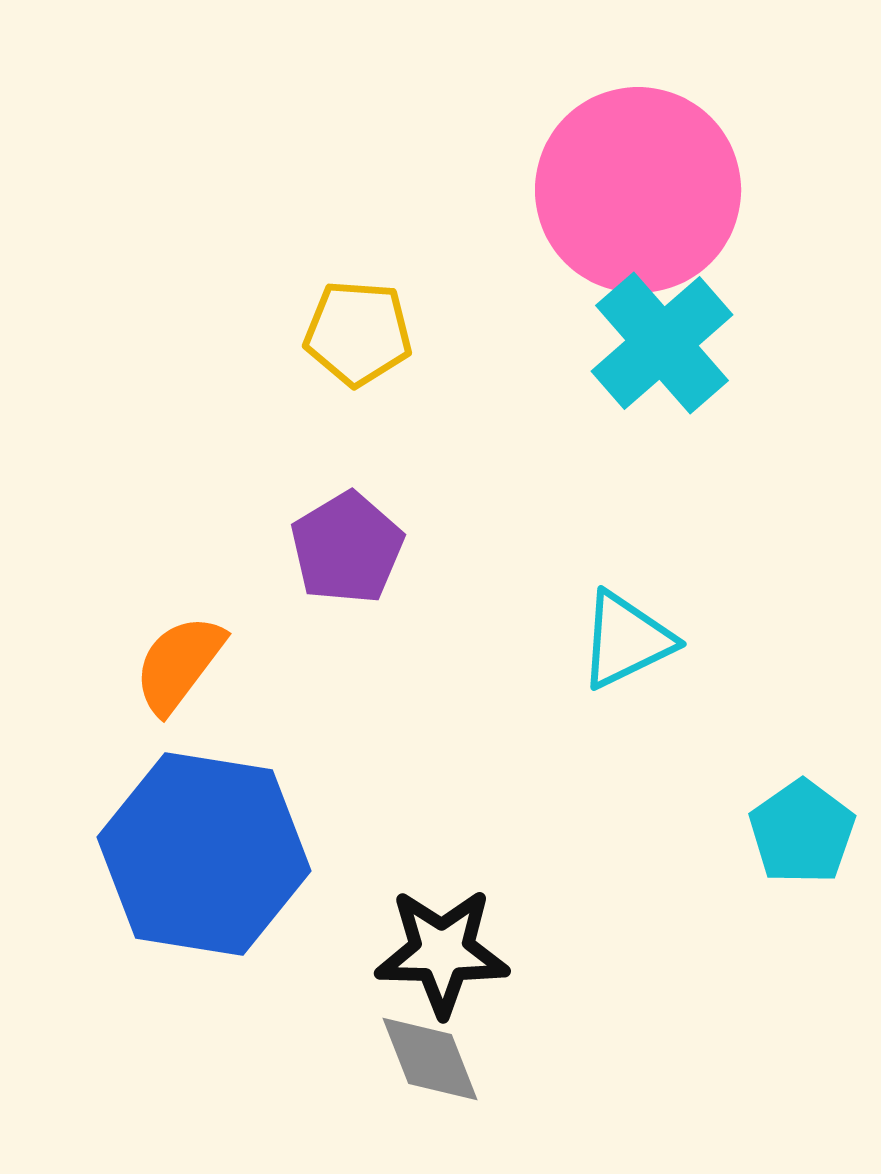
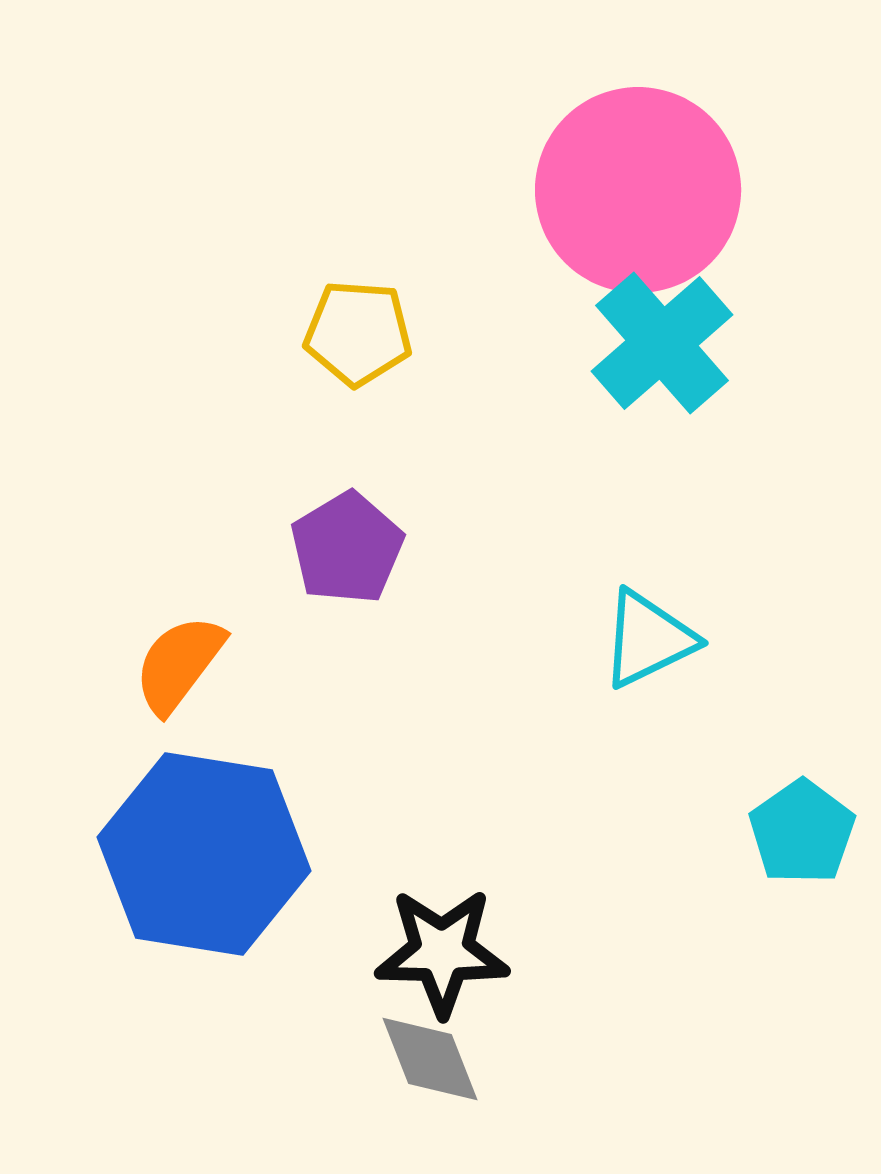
cyan triangle: moved 22 px right, 1 px up
